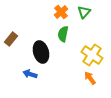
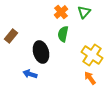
brown rectangle: moved 3 px up
